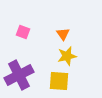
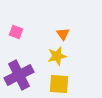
pink square: moved 7 px left
yellow star: moved 10 px left
yellow square: moved 3 px down
